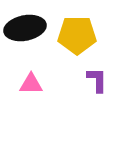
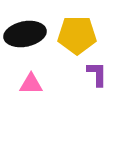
black ellipse: moved 6 px down
purple L-shape: moved 6 px up
